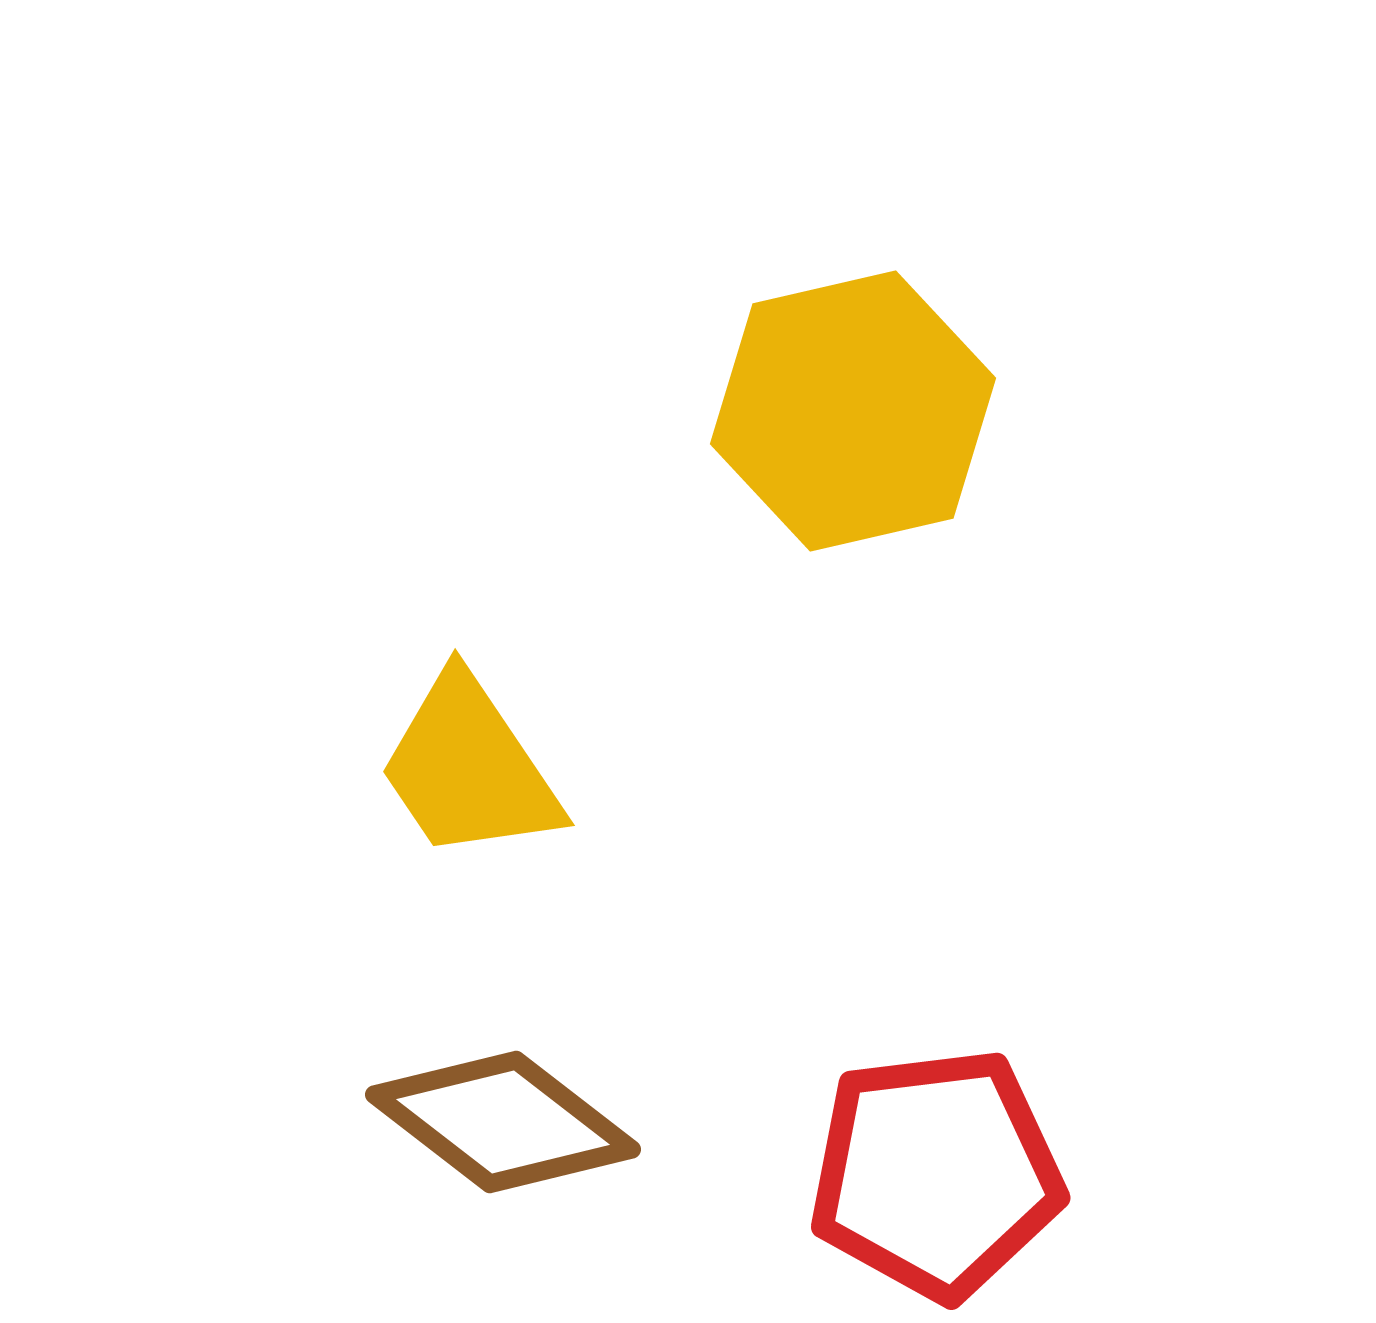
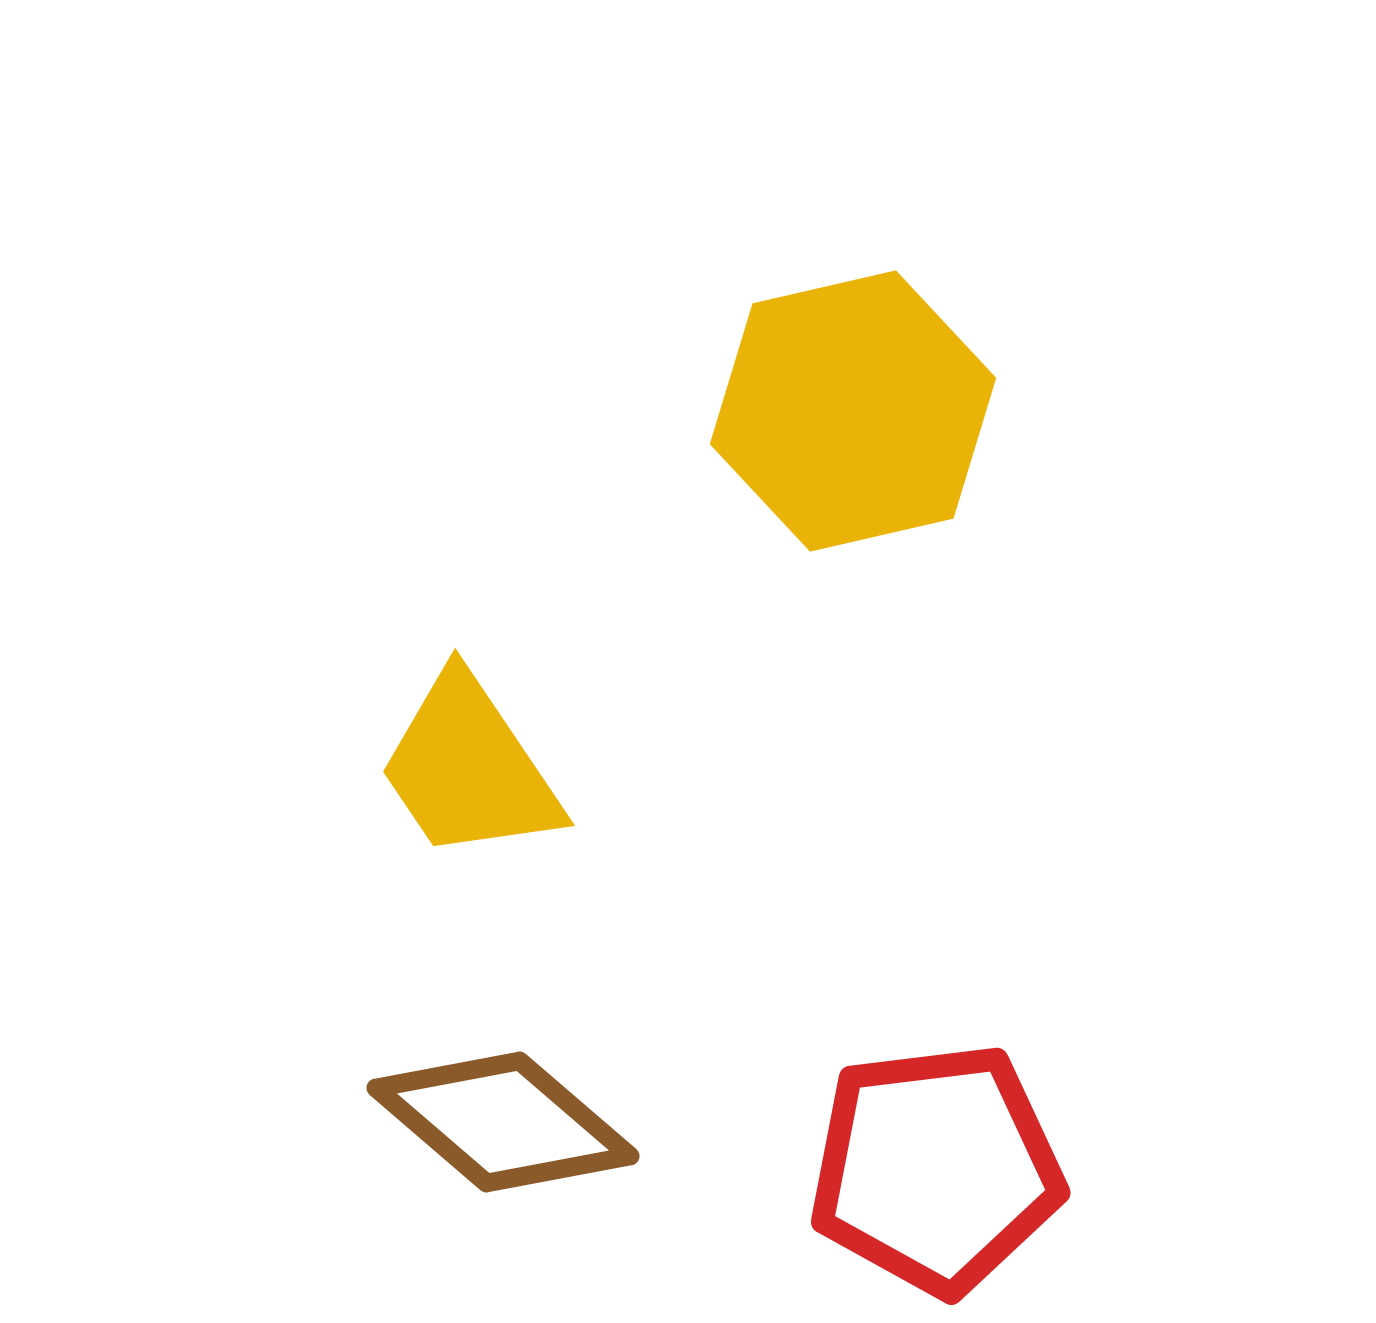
brown diamond: rotated 3 degrees clockwise
red pentagon: moved 5 px up
